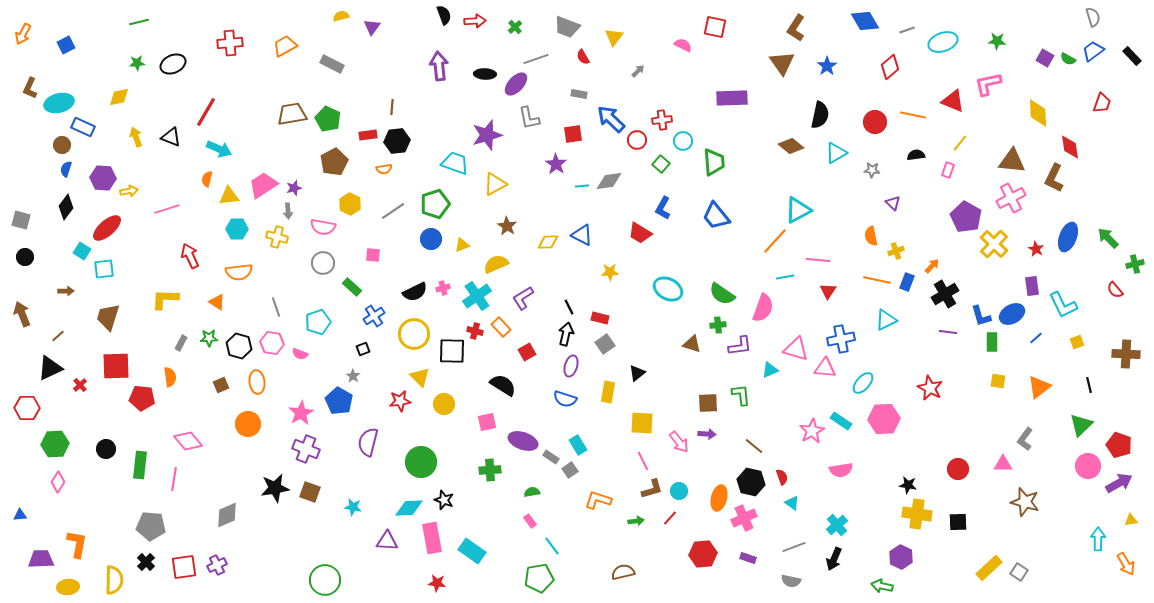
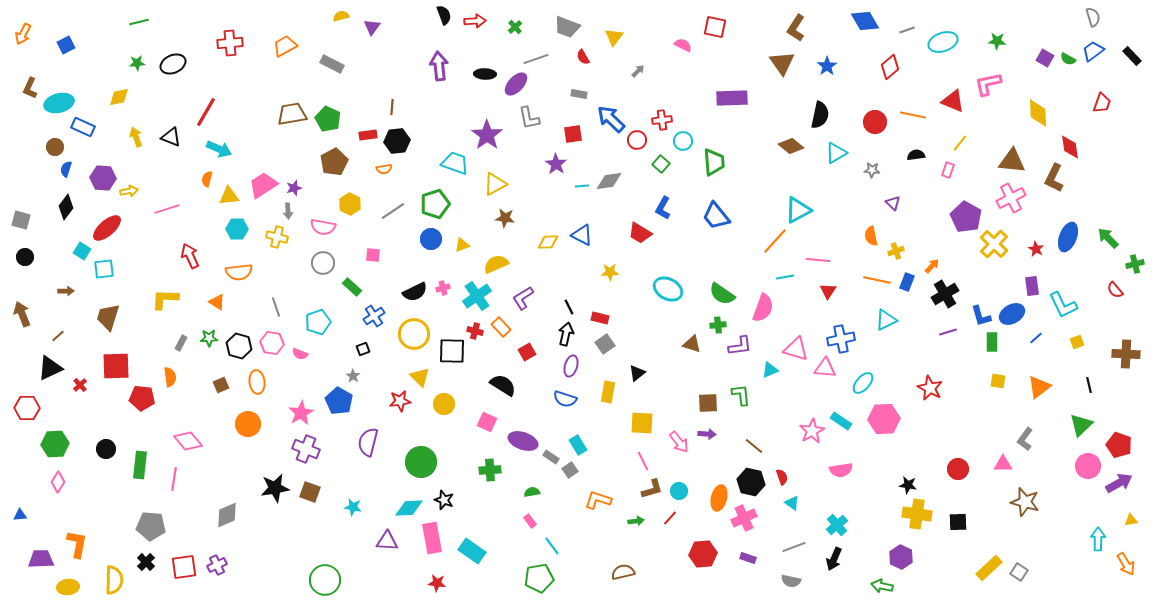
purple star at (487, 135): rotated 20 degrees counterclockwise
brown circle at (62, 145): moved 7 px left, 2 px down
brown star at (507, 226): moved 2 px left, 8 px up; rotated 24 degrees counterclockwise
purple line at (948, 332): rotated 24 degrees counterclockwise
pink square at (487, 422): rotated 36 degrees clockwise
